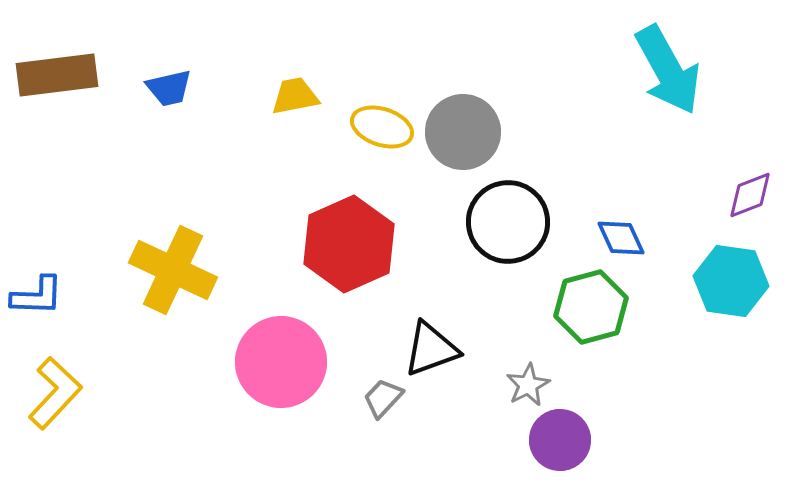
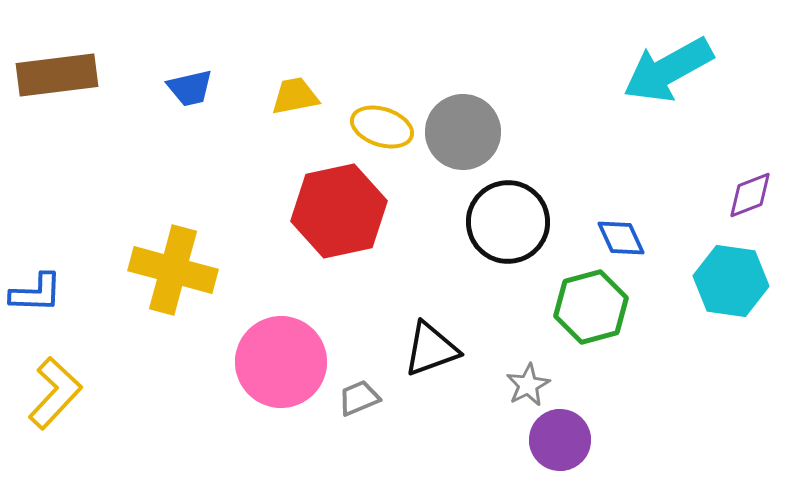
cyan arrow: rotated 90 degrees clockwise
blue trapezoid: moved 21 px right
red hexagon: moved 10 px left, 33 px up; rotated 12 degrees clockwise
yellow cross: rotated 10 degrees counterclockwise
blue L-shape: moved 1 px left, 3 px up
gray trapezoid: moved 24 px left; rotated 24 degrees clockwise
